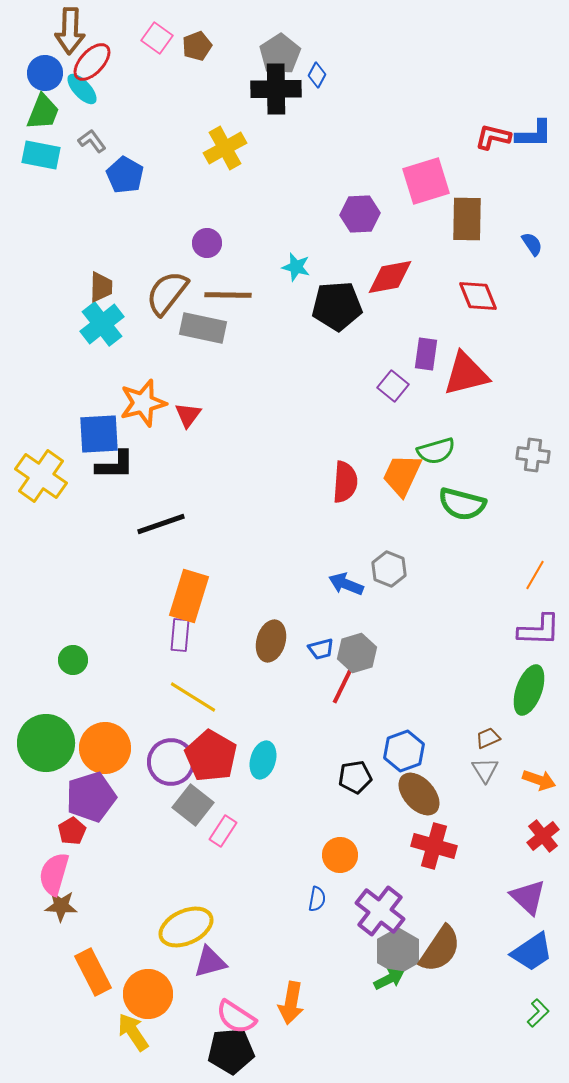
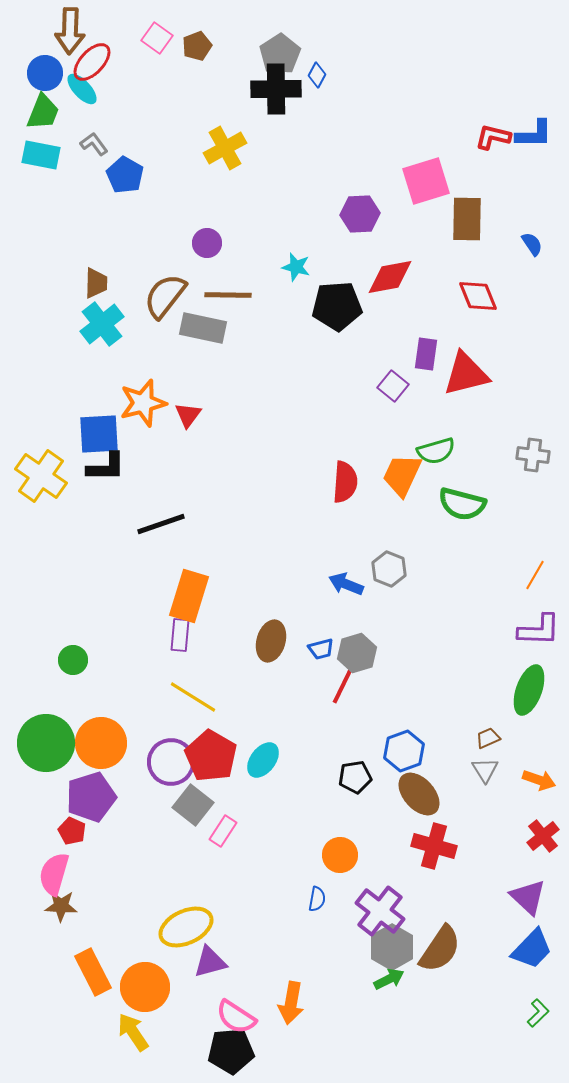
gray L-shape at (92, 141): moved 2 px right, 3 px down
brown trapezoid at (101, 287): moved 5 px left, 4 px up
brown semicircle at (167, 293): moved 2 px left, 3 px down
black L-shape at (115, 465): moved 9 px left, 2 px down
orange circle at (105, 748): moved 4 px left, 5 px up
cyan ellipse at (263, 760): rotated 21 degrees clockwise
red pentagon at (72, 831): rotated 16 degrees counterclockwise
gray hexagon at (398, 951): moved 6 px left, 4 px up
blue trapezoid at (532, 952): moved 3 px up; rotated 12 degrees counterclockwise
orange circle at (148, 994): moved 3 px left, 7 px up
